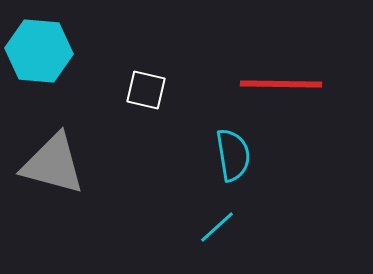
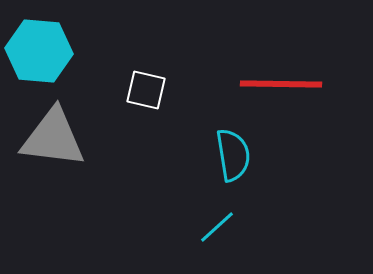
gray triangle: moved 26 px up; rotated 8 degrees counterclockwise
